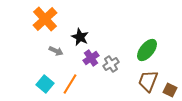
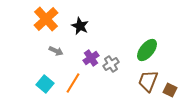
orange cross: moved 1 px right
black star: moved 11 px up
orange line: moved 3 px right, 1 px up
